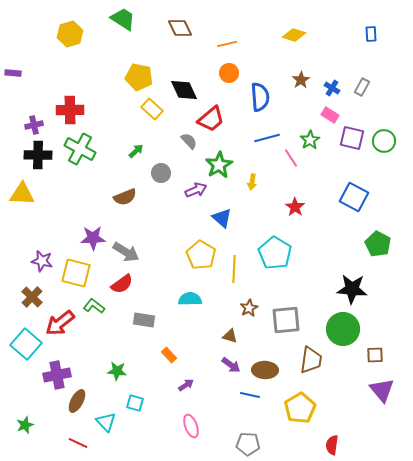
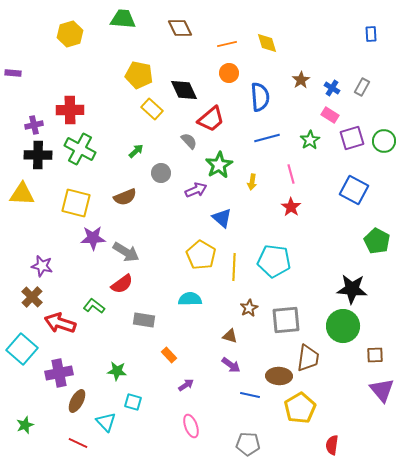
green trapezoid at (123, 19): rotated 28 degrees counterclockwise
yellow diamond at (294, 35): moved 27 px left, 8 px down; rotated 55 degrees clockwise
yellow pentagon at (139, 77): moved 2 px up
purple square at (352, 138): rotated 30 degrees counterclockwise
pink line at (291, 158): moved 16 px down; rotated 18 degrees clockwise
blue square at (354, 197): moved 7 px up
red star at (295, 207): moved 4 px left
green pentagon at (378, 244): moved 1 px left, 3 px up
cyan pentagon at (275, 253): moved 1 px left, 8 px down; rotated 24 degrees counterclockwise
purple star at (42, 261): moved 5 px down
yellow line at (234, 269): moved 2 px up
yellow square at (76, 273): moved 70 px up
red arrow at (60, 323): rotated 56 degrees clockwise
green circle at (343, 329): moved 3 px up
cyan square at (26, 344): moved 4 px left, 5 px down
brown trapezoid at (311, 360): moved 3 px left, 2 px up
brown ellipse at (265, 370): moved 14 px right, 6 px down
purple cross at (57, 375): moved 2 px right, 2 px up
cyan square at (135, 403): moved 2 px left, 1 px up
